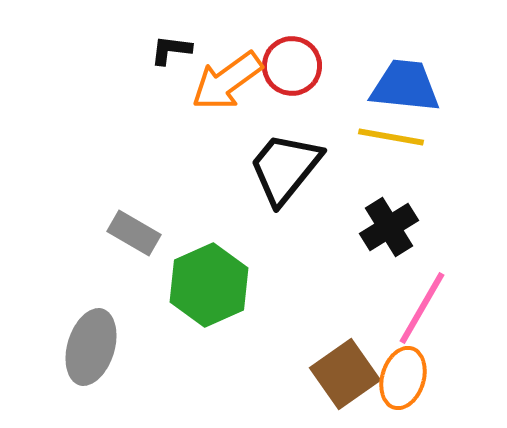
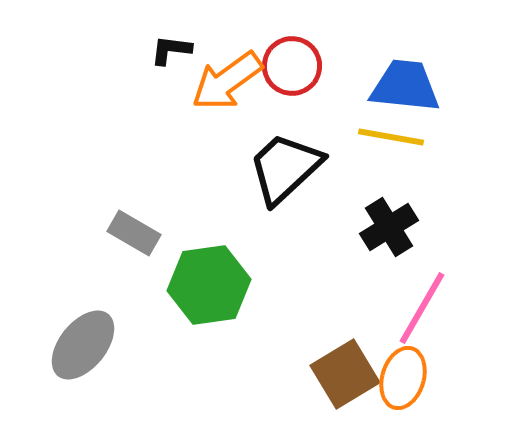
black trapezoid: rotated 8 degrees clockwise
green hexagon: rotated 16 degrees clockwise
gray ellipse: moved 8 px left, 2 px up; rotated 22 degrees clockwise
brown square: rotated 4 degrees clockwise
